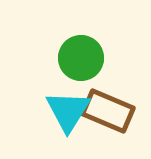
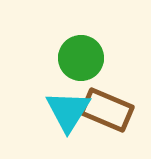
brown rectangle: moved 1 px left, 1 px up
